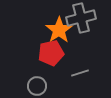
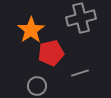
orange star: moved 28 px left
